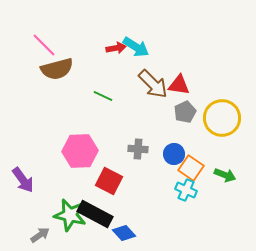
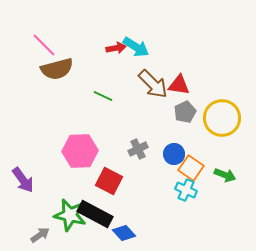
gray cross: rotated 30 degrees counterclockwise
